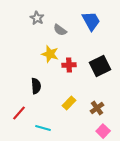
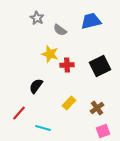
blue trapezoid: rotated 75 degrees counterclockwise
red cross: moved 2 px left
black semicircle: rotated 140 degrees counterclockwise
pink square: rotated 24 degrees clockwise
